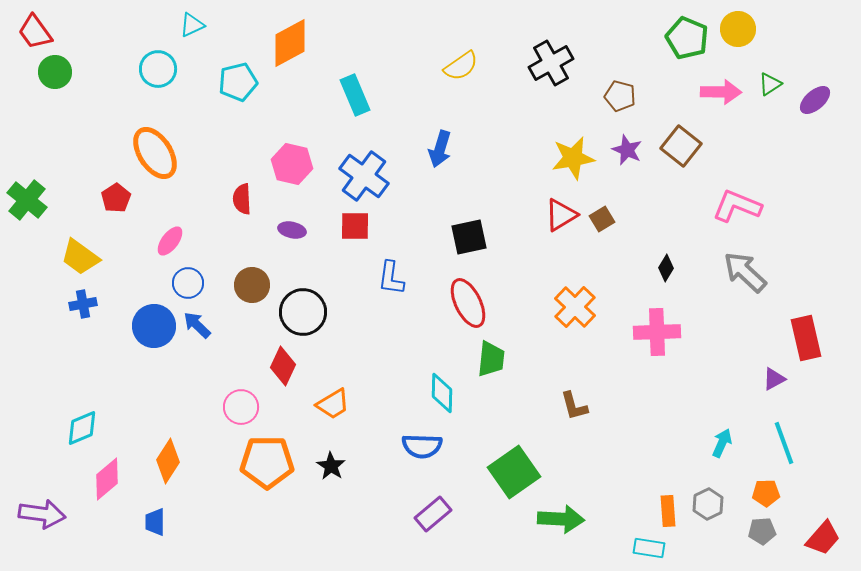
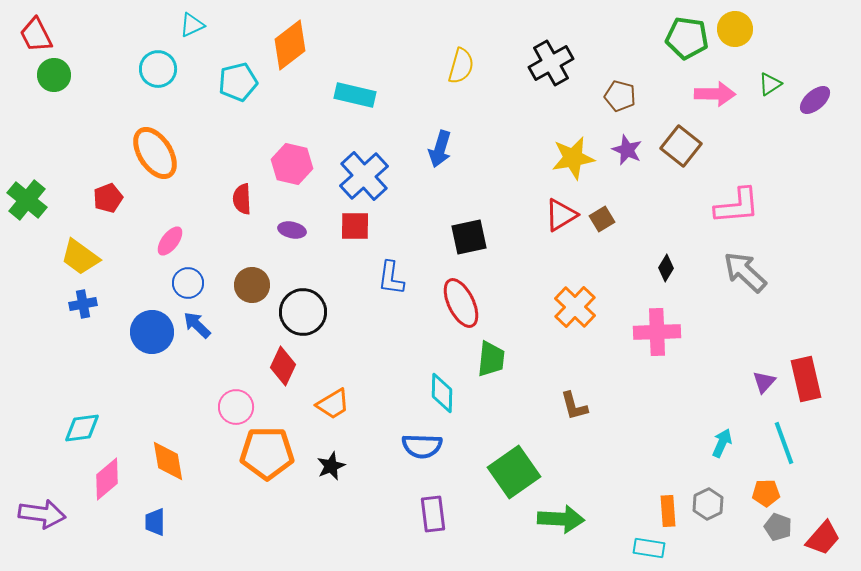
yellow circle at (738, 29): moved 3 px left
red trapezoid at (35, 32): moved 1 px right, 3 px down; rotated 9 degrees clockwise
green pentagon at (687, 38): rotated 15 degrees counterclockwise
orange diamond at (290, 43): moved 2 px down; rotated 9 degrees counterclockwise
yellow semicircle at (461, 66): rotated 39 degrees counterclockwise
green circle at (55, 72): moved 1 px left, 3 px down
pink arrow at (721, 92): moved 6 px left, 2 px down
cyan rectangle at (355, 95): rotated 54 degrees counterclockwise
blue cross at (364, 176): rotated 12 degrees clockwise
red pentagon at (116, 198): moved 8 px left; rotated 12 degrees clockwise
pink L-shape at (737, 206): rotated 153 degrees clockwise
red ellipse at (468, 303): moved 7 px left
blue circle at (154, 326): moved 2 px left, 6 px down
red rectangle at (806, 338): moved 41 px down
purple triangle at (774, 379): moved 10 px left, 3 px down; rotated 20 degrees counterclockwise
pink circle at (241, 407): moved 5 px left
cyan diamond at (82, 428): rotated 15 degrees clockwise
orange diamond at (168, 461): rotated 42 degrees counterclockwise
orange pentagon at (267, 462): moved 9 px up
black star at (331, 466): rotated 16 degrees clockwise
purple rectangle at (433, 514): rotated 57 degrees counterclockwise
gray pentagon at (762, 531): moved 16 px right, 4 px up; rotated 24 degrees clockwise
